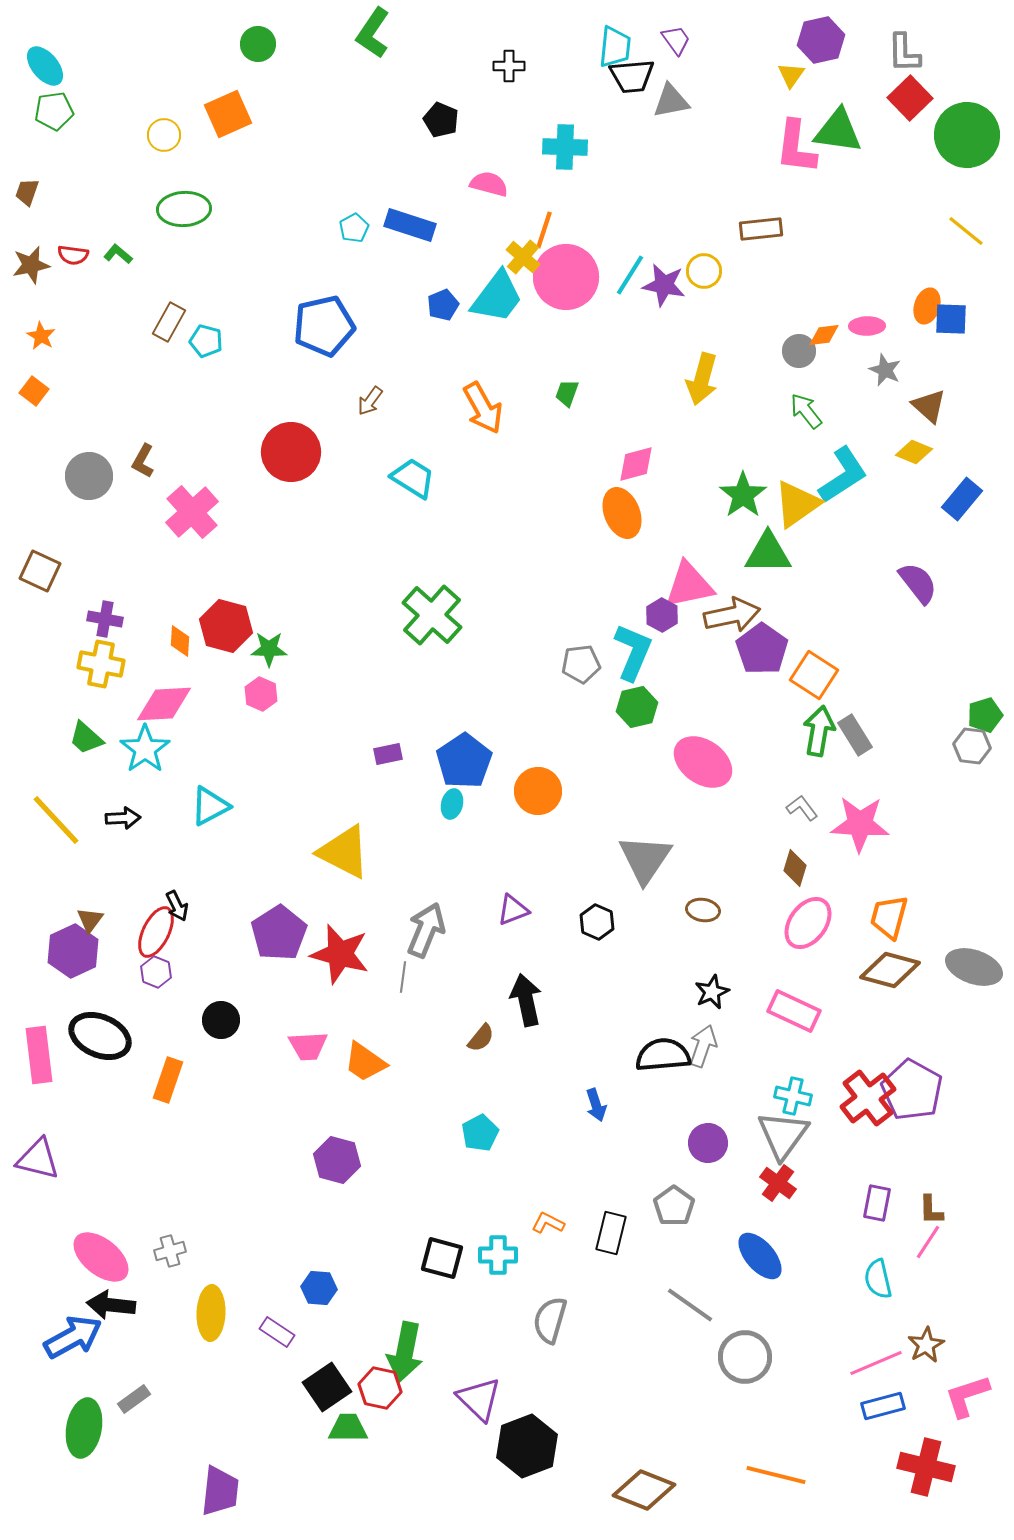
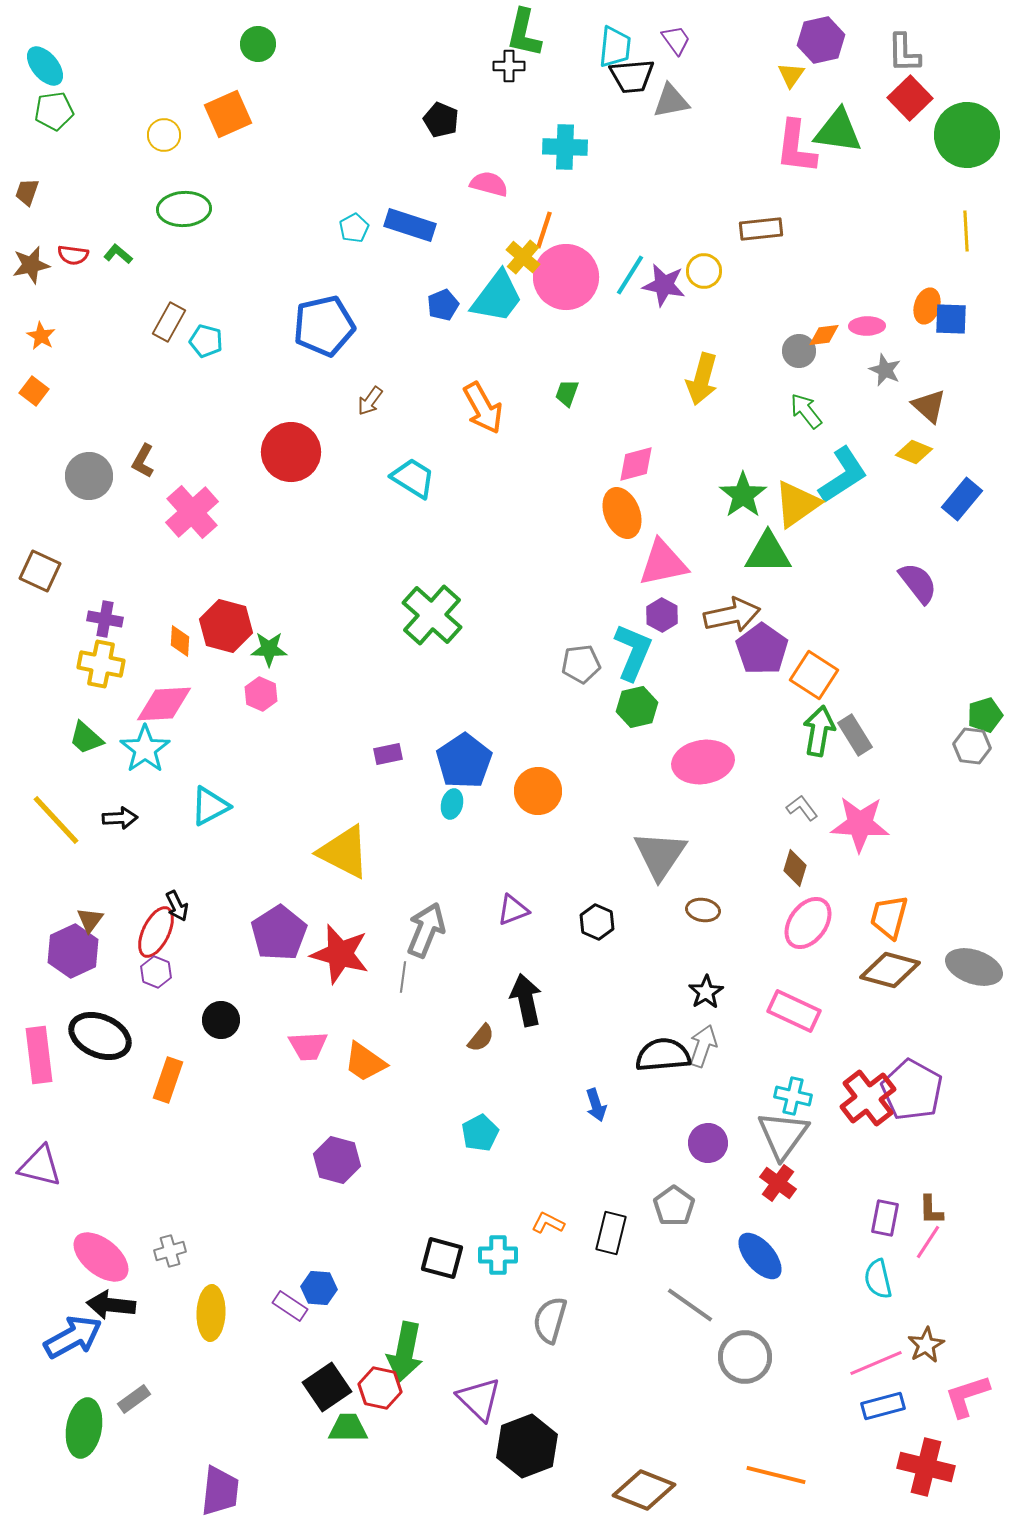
green L-shape at (373, 33): moved 151 px right; rotated 21 degrees counterclockwise
yellow line at (966, 231): rotated 48 degrees clockwise
pink triangle at (689, 585): moved 26 px left, 22 px up
pink ellipse at (703, 762): rotated 44 degrees counterclockwise
black arrow at (123, 818): moved 3 px left
gray triangle at (645, 859): moved 15 px right, 4 px up
black star at (712, 992): moved 6 px left; rotated 8 degrees counterclockwise
purple triangle at (38, 1159): moved 2 px right, 7 px down
purple rectangle at (877, 1203): moved 8 px right, 15 px down
purple rectangle at (277, 1332): moved 13 px right, 26 px up
